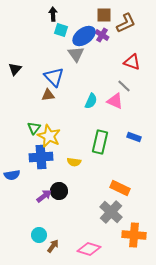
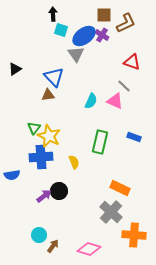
black triangle: rotated 16 degrees clockwise
yellow semicircle: rotated 120 degrees counterclockwise
